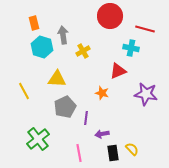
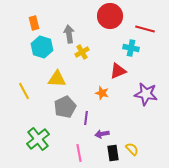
gray arrow: moved 6 px right, 1 px up
yellow cross: moved 1 px left, 1 px down
